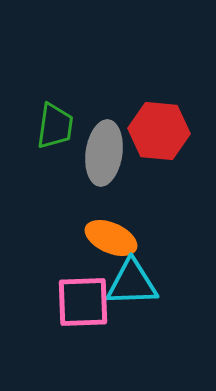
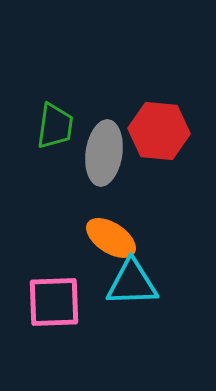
orange ellipse: rotated 9 degrees clockwise
pink square: moved 29 px left
